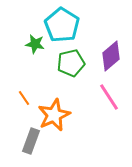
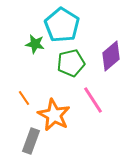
pink line: moved 16 px left, 3 px down
orange star: rotated 20 degrees counterclockwise
